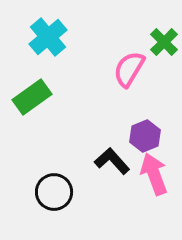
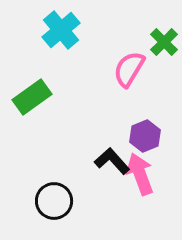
cyan cross: moved 13 px right, 7 px up
pink arrow: moved 14 px left
black circle: moved 9 px down
